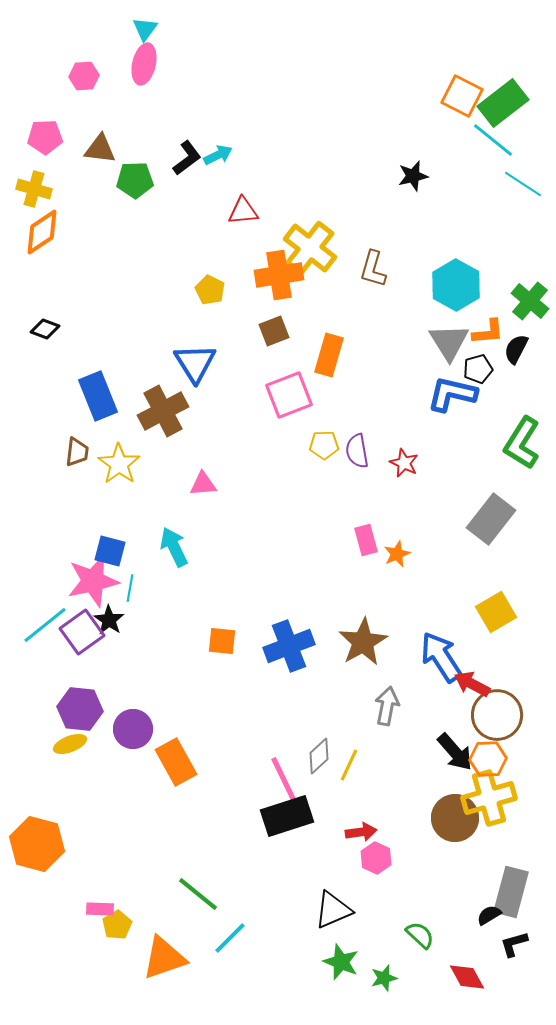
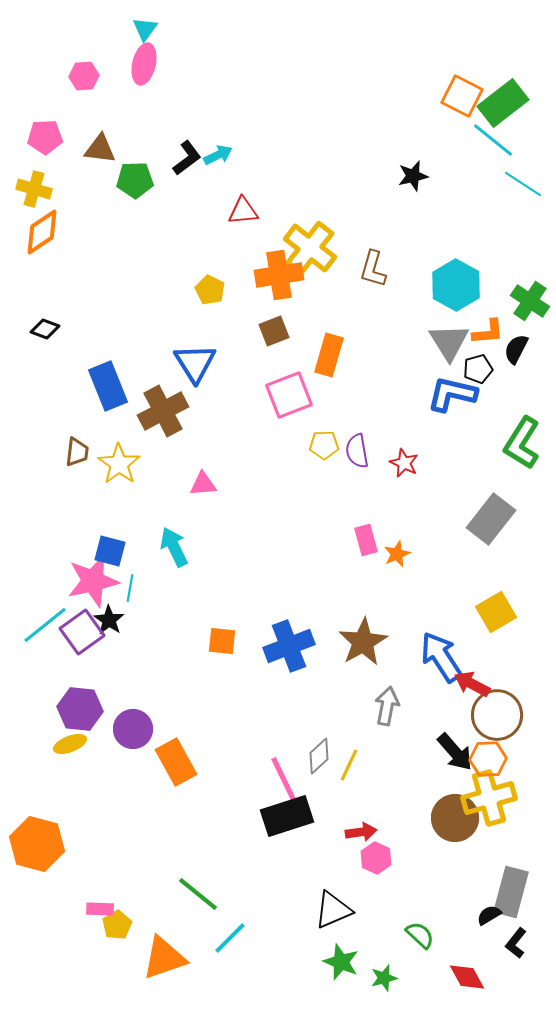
green cross at (530, 301): rotated 6 degrees counterclockwise
blue rectangle at (98, 396): moved 10 px right, 10 px up
black L-shape at (514, 944): moved 2 px right, 1 px up; rotated 36 degrees counterclockwise
